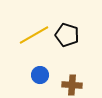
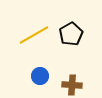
black pentagon: moved 4 px right, 1 px up; rotated 25 degrees clockwise
blue circle: moved 1 px down
